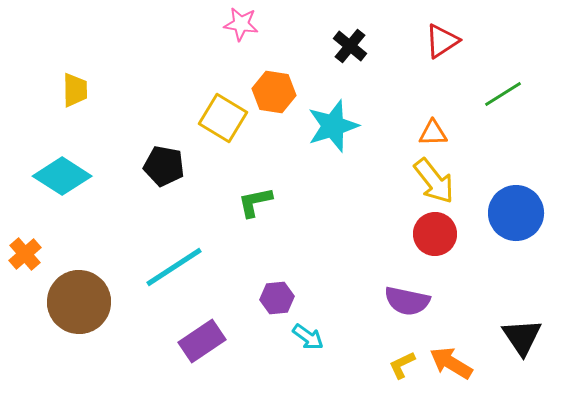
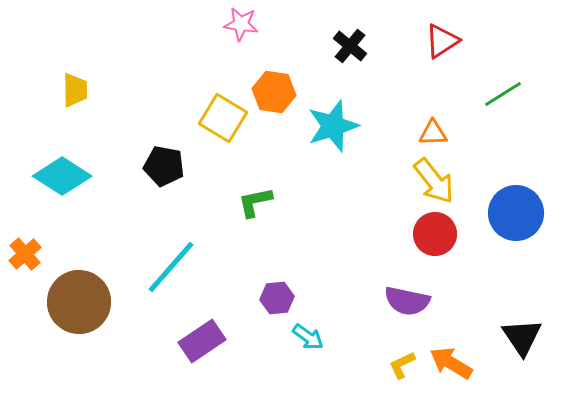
cyan line: moved 3 px left; rotated 16 degrees counterclockwise
